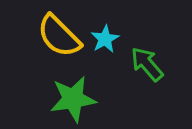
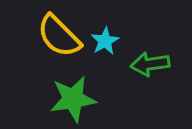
cyan star: moved 2 px down
green arrow: moved 3 px right; rotated 57 degrees counterclockwise
